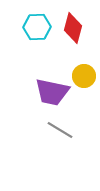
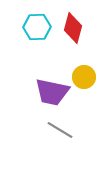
yellow circle: moved 1 px down
